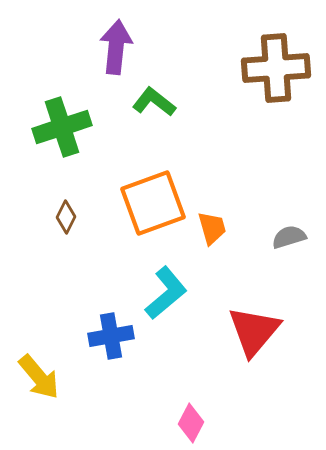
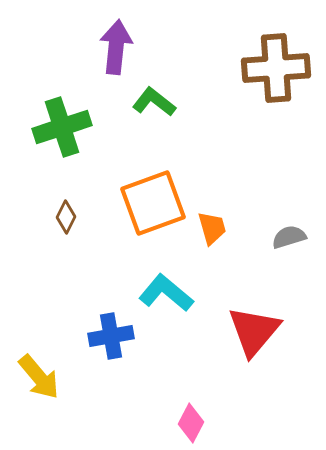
cyan L-shape: rotated 100 degrees counterclockwise
